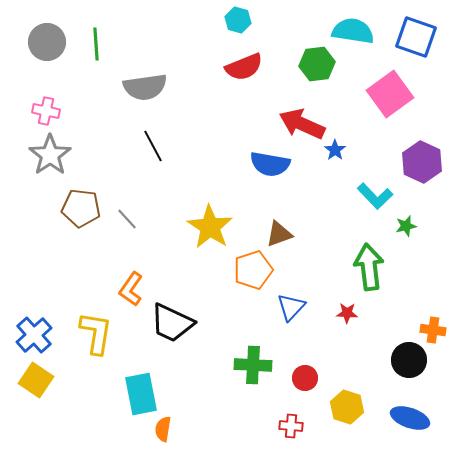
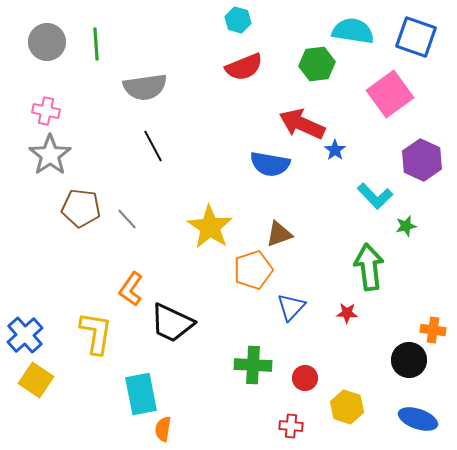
purple hexagon: moved 2 px up
blue cross: moved 9 px left
blue ellipse: moved 8 px right, 1 px down
